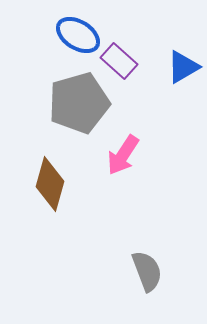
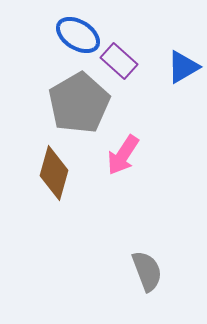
gray pentagon: rotated 14 degrees counterclockwise
brown diamond: moved 4 px right, 11 px up
